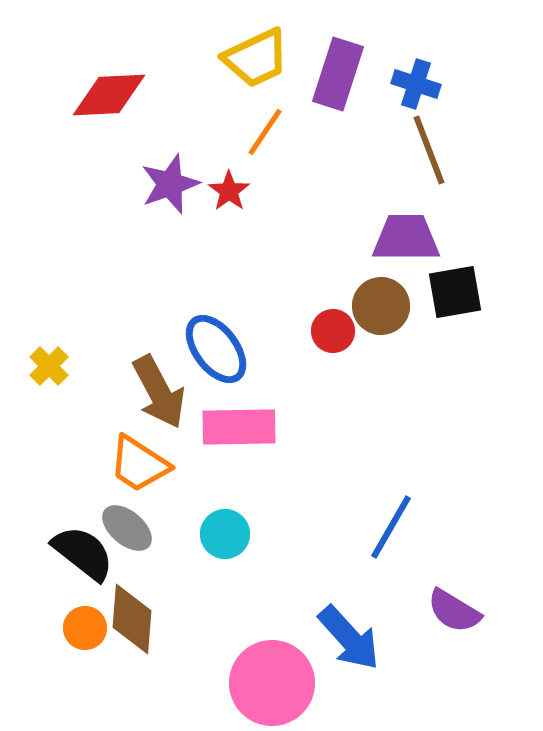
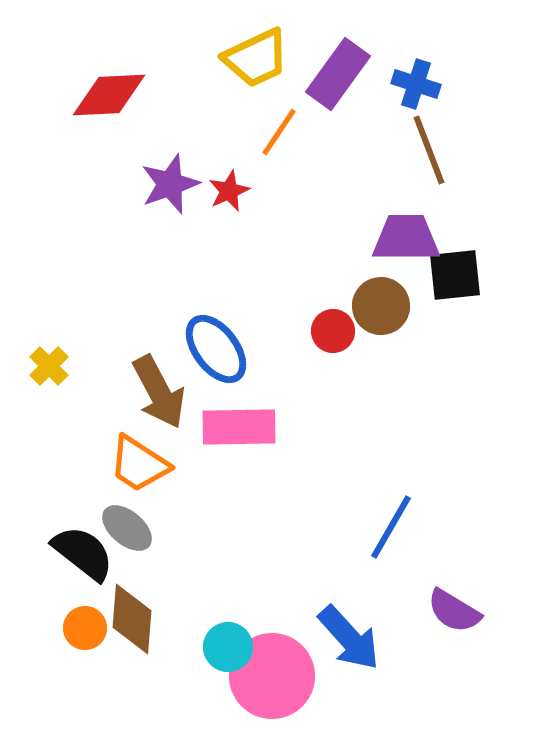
purple rectangle: rotated 18 degrees clockwise
orange line: moved 14 px right
red star: rotated 12 degrees clockwise
black square: moved 17 px up; rotated 4 degrees clockwise
cyan circle: moved 3 px right, 113 px down
pink circle: moved 7 px up
